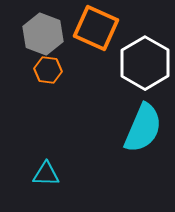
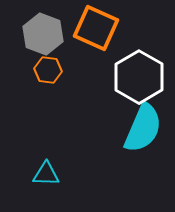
white hexagon: moved 6 px left, 14 px down
